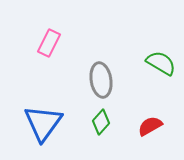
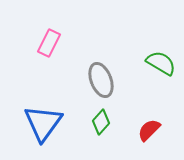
gray ellipse: rotated 12 degrees counterclockwise
red semicircle: moved 1 px left, 4 px down; rotated 15 degrees counterclockwise
